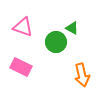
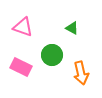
green circle: moved 4 px left, 13 px down
orange arrow: moved 1 px left, 2 px up
